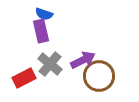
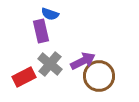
blue semicircle: moved 6 px right
purple arrow: moved 1 px down
red rectangle: moved 1 px up
